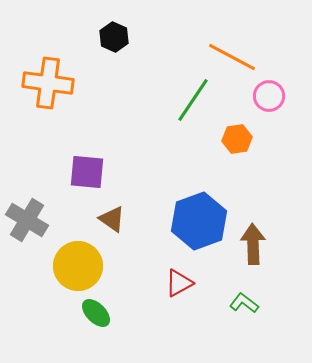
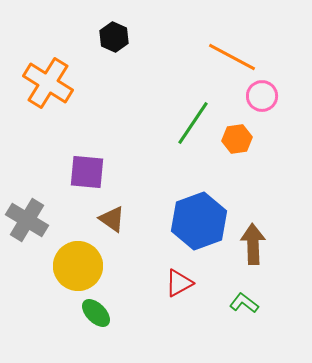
orange cross: rotated 24 degrees clockwise
pink circle: moved 7 px left
green line: moved 23 px down
